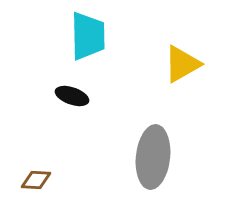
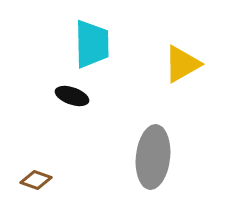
cyan trapezoid: moved 4 px right, 8 px down
brown diamond: rotated 16 degrees clockwise
